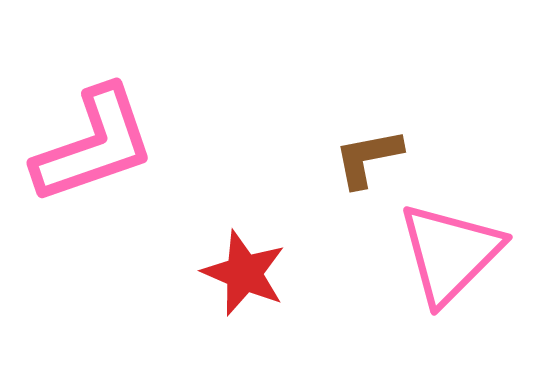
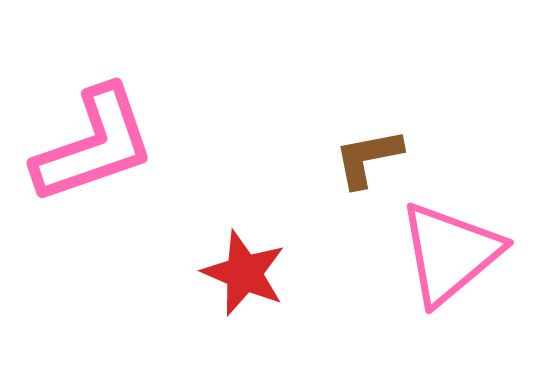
pink triangle: rotated 5 degrees clockwise
